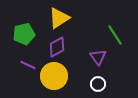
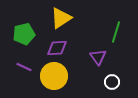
yellow triangle: moved 2 px right
green line: moved 1 px right, 3 px up; rotated 50 degrees clockwise
purple diamond: moved 1 px down; rotated 25 degrees clockwise
purple line: moved 4 px left, 2 px down
white circle: moved 14 px right, 2 px up
